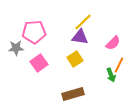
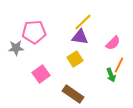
pink square: moved 2 px right, 11 px down
brown rectangle: rotated 50 degrees clockwise
